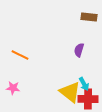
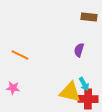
yellow triangle: rotated 25 degrees counterclockwise
